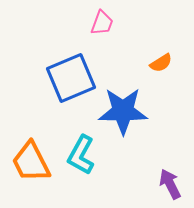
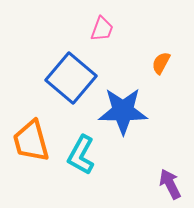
pink trapezoid: moved 6 px down
orange semicircle: rotated 150 degrees clockwise
blue square: rotated 27 degrees counterclockwise
orange trapezoid: moved 21 px up; rotated 12 degrees clockwise
